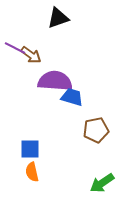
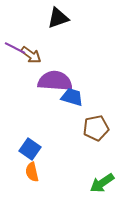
brown pentagon: moved 2 px up
blue square: rotated 35 degrees clockwise
